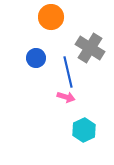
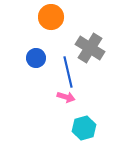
cyan hexagon: moved 2 px up; rotated 10 degrees clockwise
